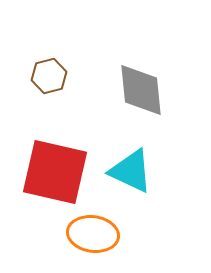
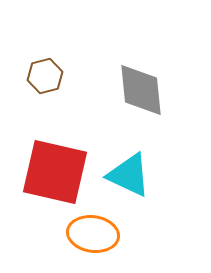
brown hexagon: moved 4 px left
cyan triangle: moved 2 px left, 4 px down
